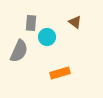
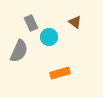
gray rectangle: rotated 28 degrees counterclockwise
cyan circle: moved 2 px right
